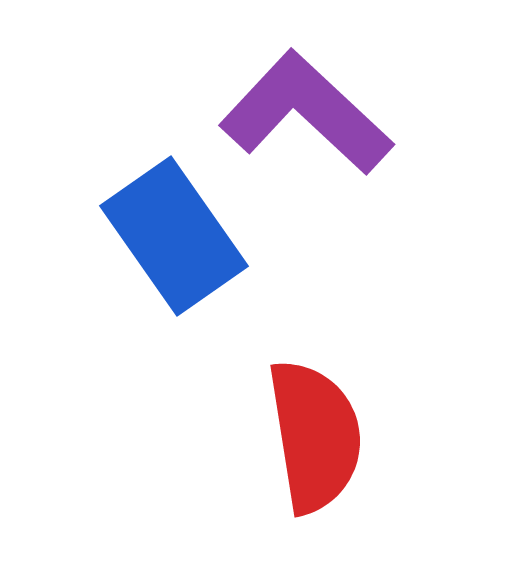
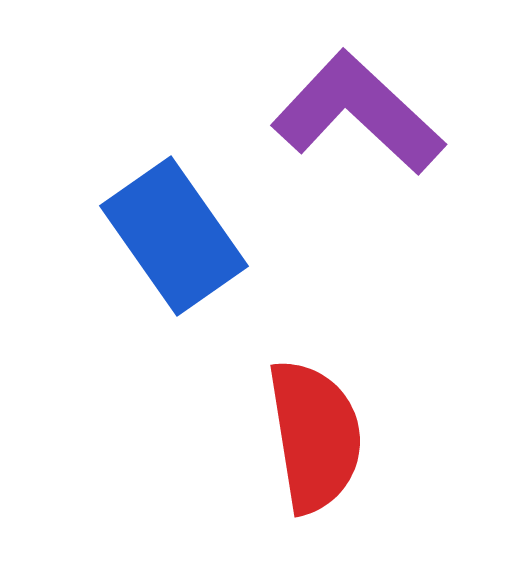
purple L-shape: moved 52 px right
